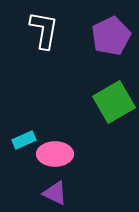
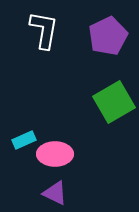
purple pentagon: moved 3 px left
